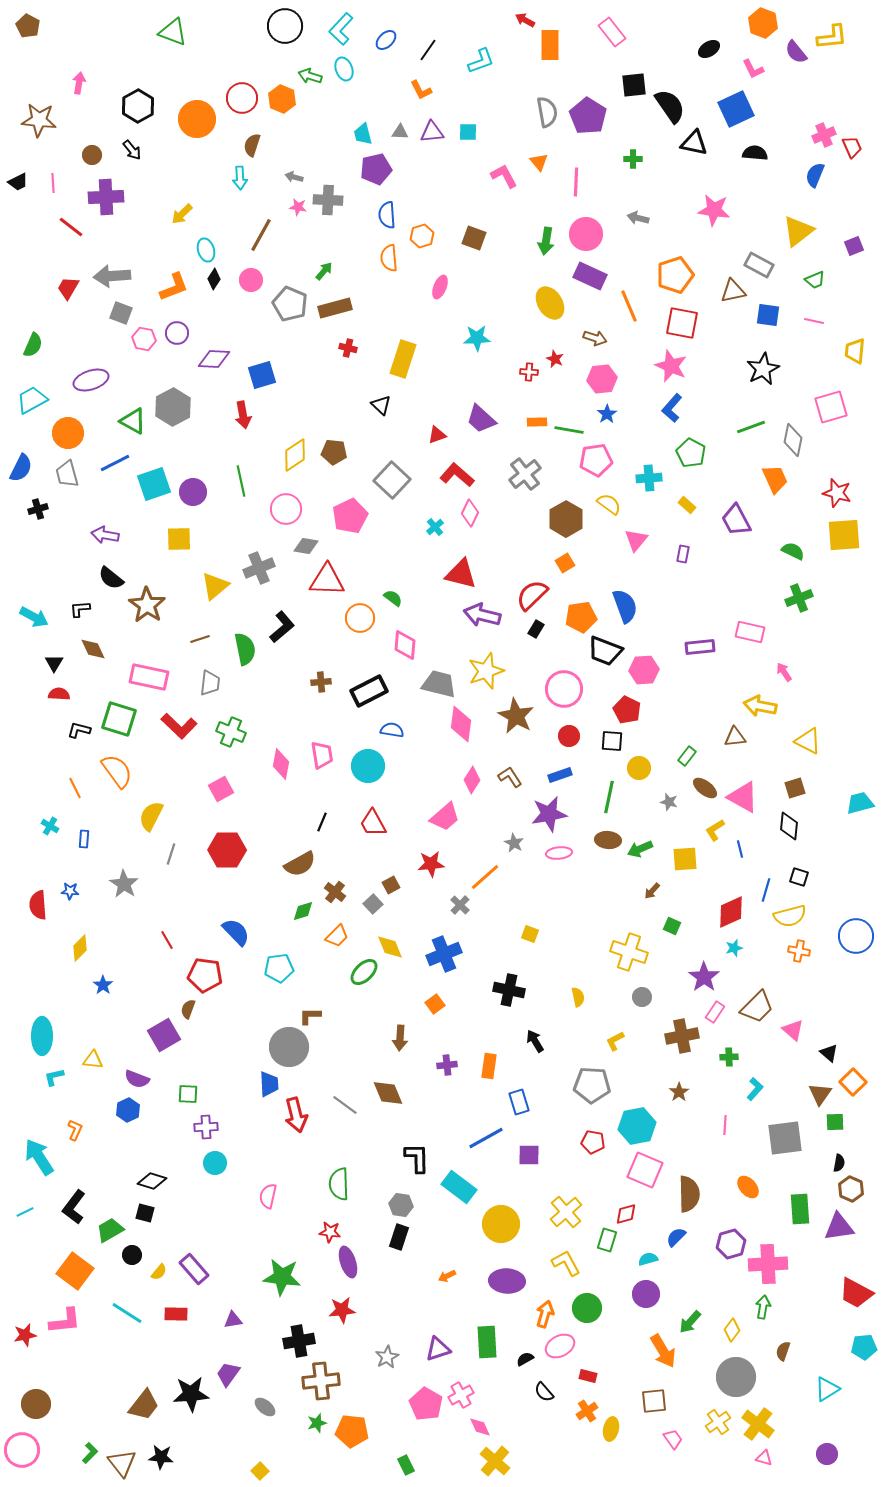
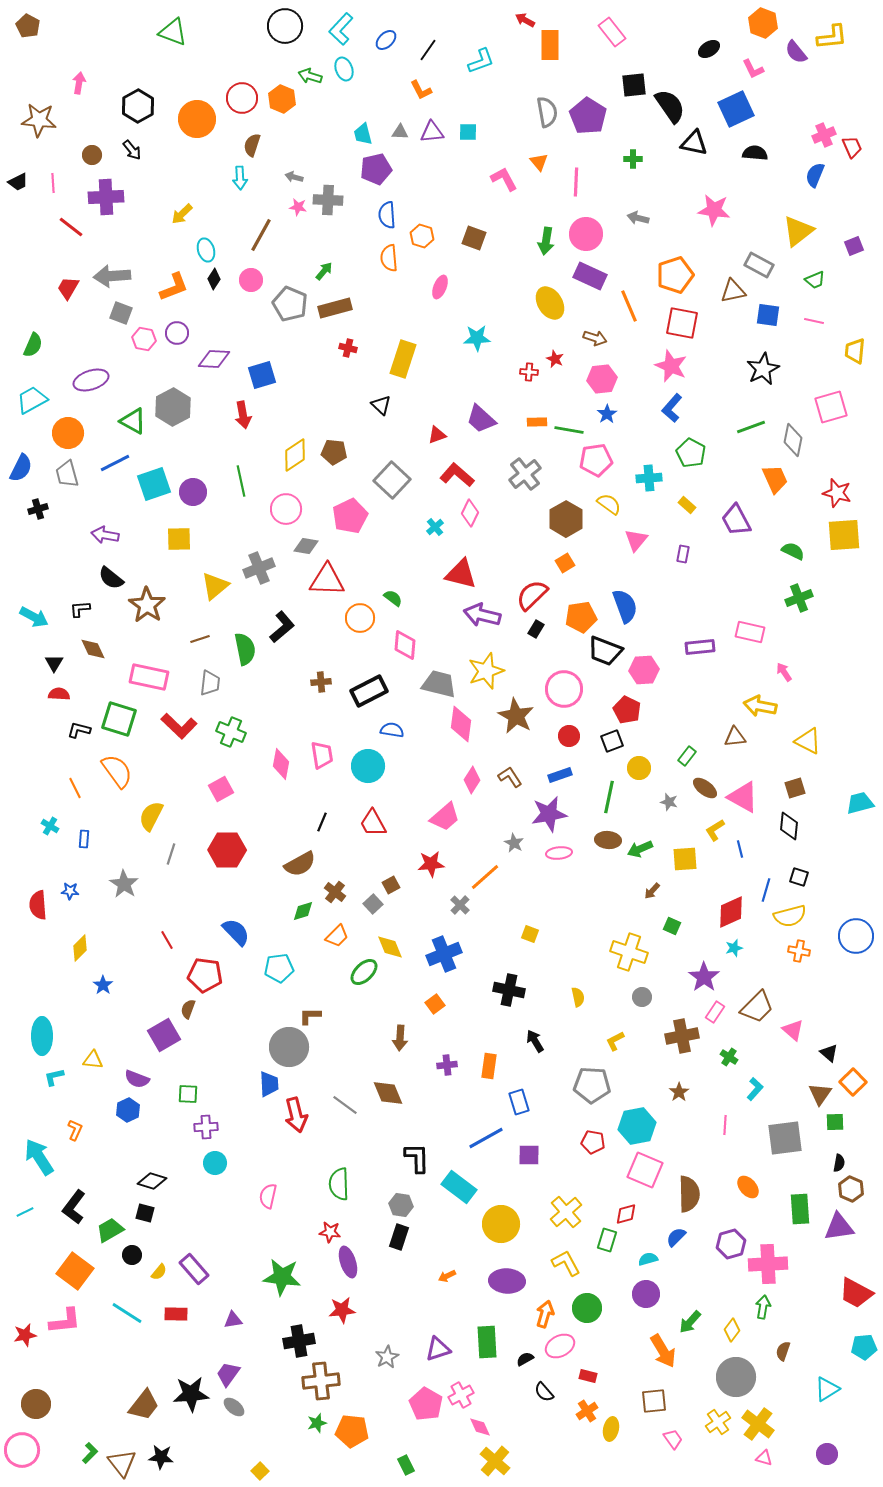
pink L-shape at (504, 176): moved 3 px down
orange hexagon at (422, 236): rotated 25 degrees counterclockwise
black square at (612, 741): rotated 25 degrees counterclockwise
green cross at (729, 1057): rotated 36 degrees clockwise
gray ellipse at (265, 1407): moved 31 px left
